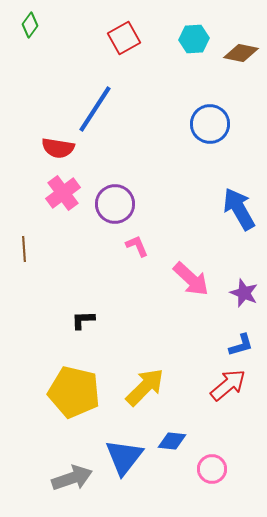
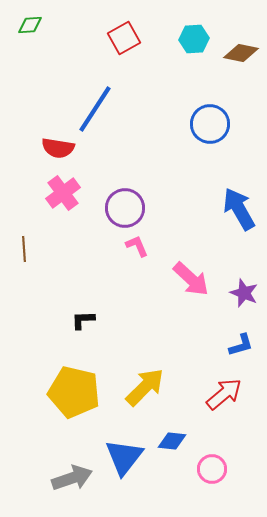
green diamond: rotated 50 degrees clockwise
purple circle: moved 10 px right, 4 px down
red arrow: moved 4 px left, 9 px down
